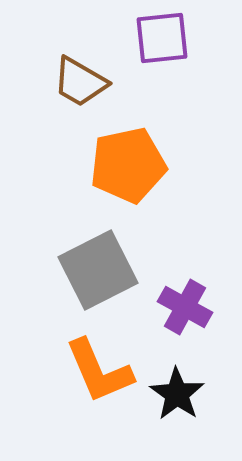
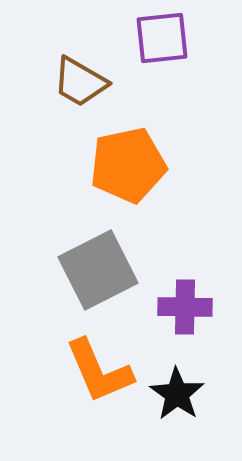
purple cross: rotated 28 degrees counterclockwise
